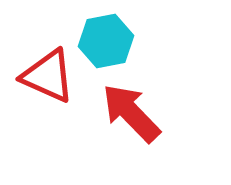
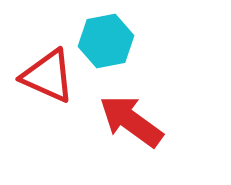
red arrow: moved 8 px down; rotated 10 degrees counterclockwise
